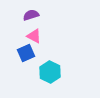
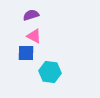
blue square: rotated 24 degrees clockwise
cyan hexagon: rotated 20 degrees counterclockwise
